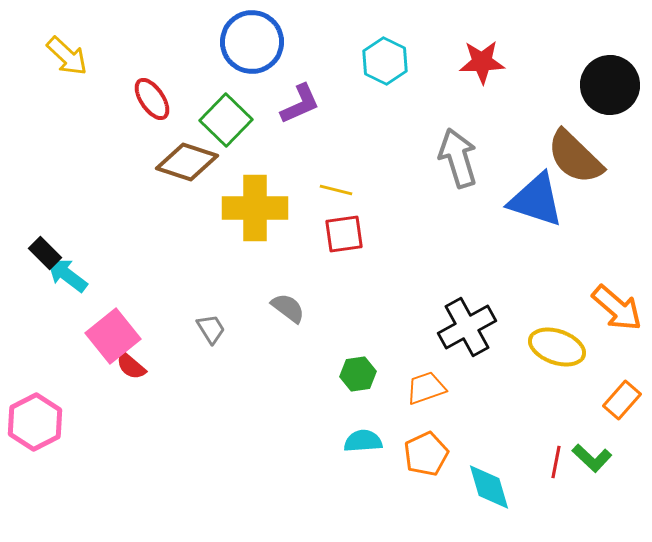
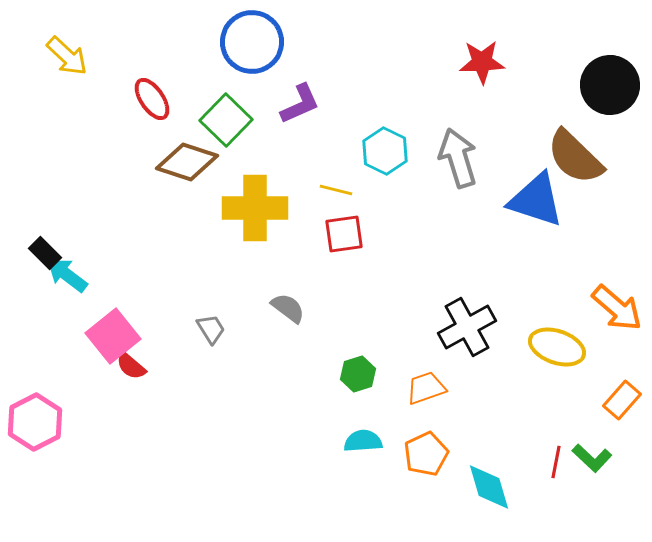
cyan hexagon: moved 90 px down
green hexagon: rotated 8 degrees counterclockwise
